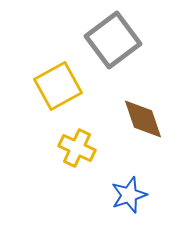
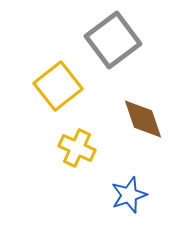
yellow square: rotated 9 degrees counterclockwise
